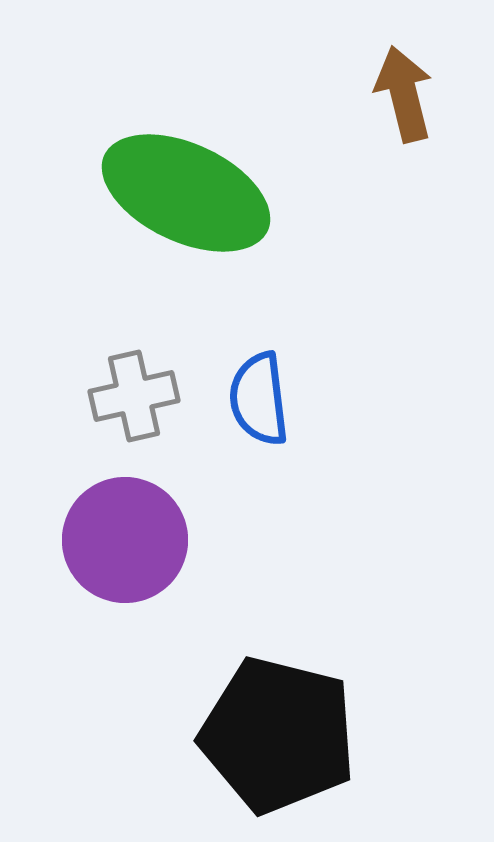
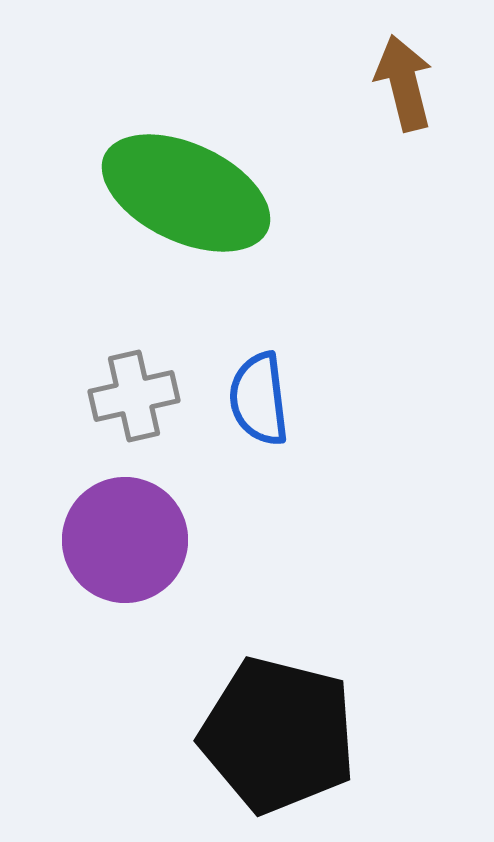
brown arrow: moved 11 px up
